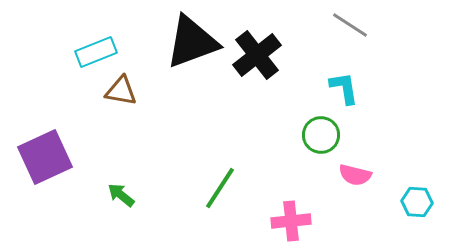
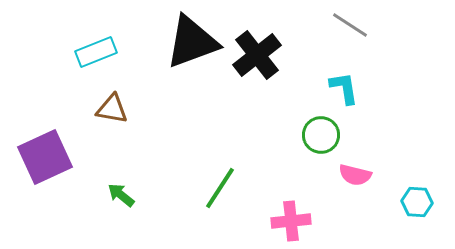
brown triangle: moved 9 px left, 18 px down
